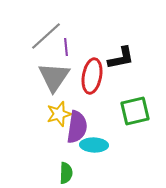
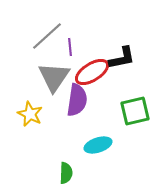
gray line: moved 1 px right
purple line: moved 4 px right
black L-shape: moved 1 px right
red ellipse: moved 4 px up; rotated 48 degrees clockwise
yellow star: moved 29 px left; rotated 30 degrees counterclockwise
purple semicircle: moved 27 px up
cyan ellipse: moved 4 px right; rotated 20 degrees counterclockwise
